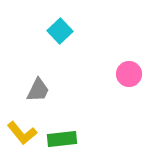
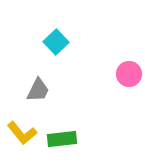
cyan square: moved 4 px left, 11 px down
